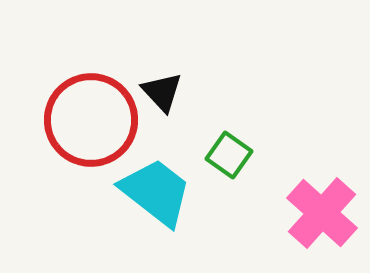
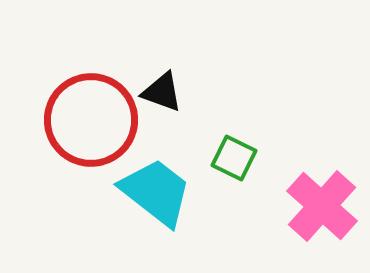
black triangle: rotated 27 degrees counterclockwise
green square: moved 5 px right, 3 px down; rotated 9 degrees counterclockwise
pink cross: moved 7 px up
